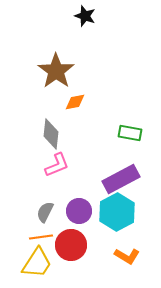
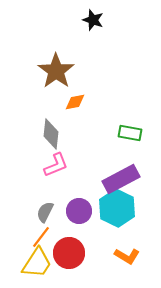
black star: moved 8 px right, 4 px down
pink L-shape: moved 1 px left
cyan hexagon: moved 4 px up; rotated 6 degrees counterclockwise
orange line: rotated 45 degrees counterclockwise
red circle: moved 2 px left, 8 px down
